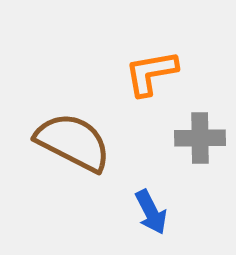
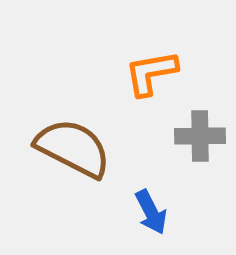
gray cross: moved 2 px up
brown semicircle: moved 6 px down
